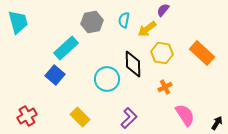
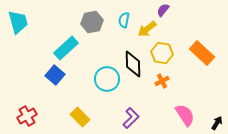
orange cross: moved 3 px left, 6 px up
purple L-shape: moved 2 px right
